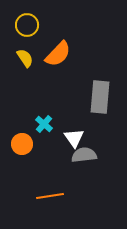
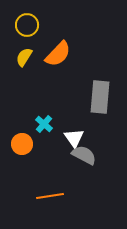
yellow semicircle: moved 1 px left, 1 px up; rotated 114 degrees counterclockwise
gray semicircle: rotated 35 degrees clockwise
